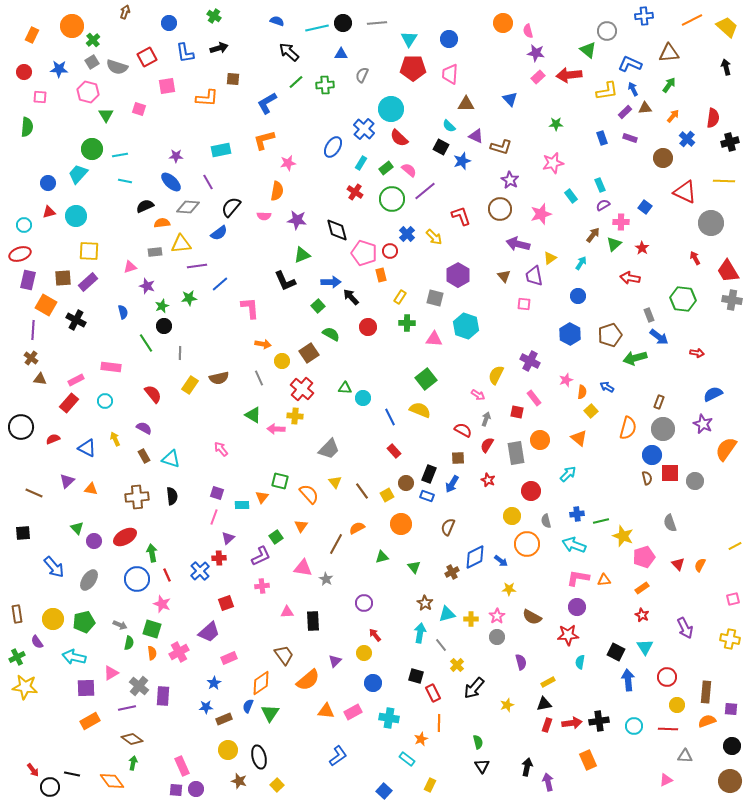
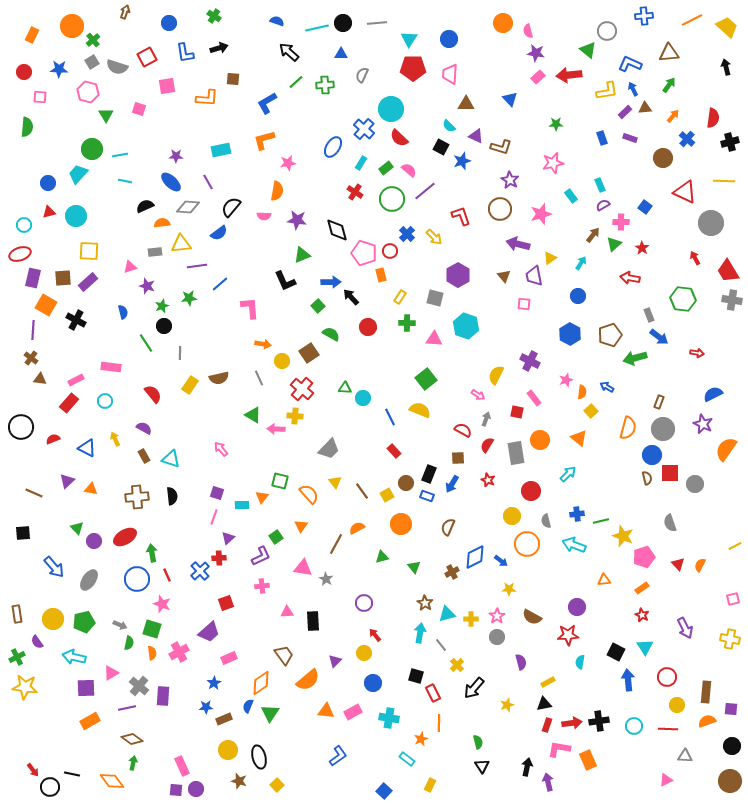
purple rectangle at (28, 280): moved 5 px right, 2 px up
gray circle at (695, 481): moved 3 px down
pink L-shape at (578, 578): moved 19 px left, 171 px down
